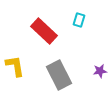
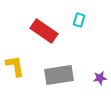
red rectangle: rotated 8 degrees counterclockwise
purple star: moved 7 px down
gray rectangle: rotated 72 degrees counterclockwise
